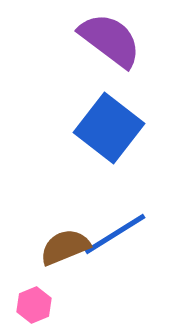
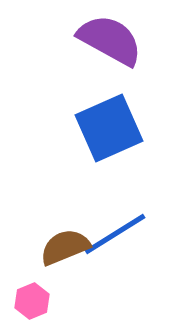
purple semicircle: rotated 8 degrees counterclockwise
blue square: rotated 28 degrees clockwise
pink hexagon: moved 2 px left, 4 px up
